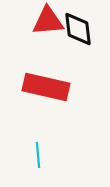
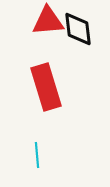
red rectangle: rotated 60 degrees clockwise
cyan line: moved 1 px left
